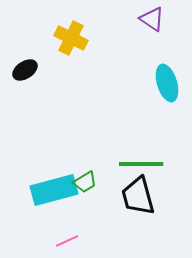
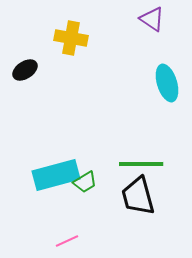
yellow cross: rotated 16 degrees counterclockwise
cyan rectangle: moved 2 px right, 15 px up
